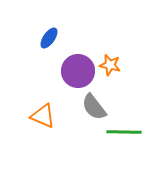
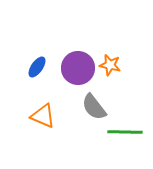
blue ellipse: moved 12 px left, 29 px down
purple circle: moved 3 px up
green line: moved 1 px right
